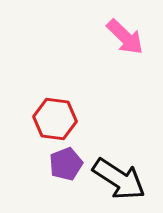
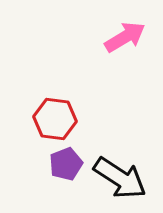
pink arrow: rotated 75 degrees counterclockwise
black arrow: moved 1 px right, 1 px up
